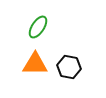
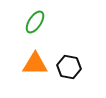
green ellipse: moved 3 px left, 5 px up
